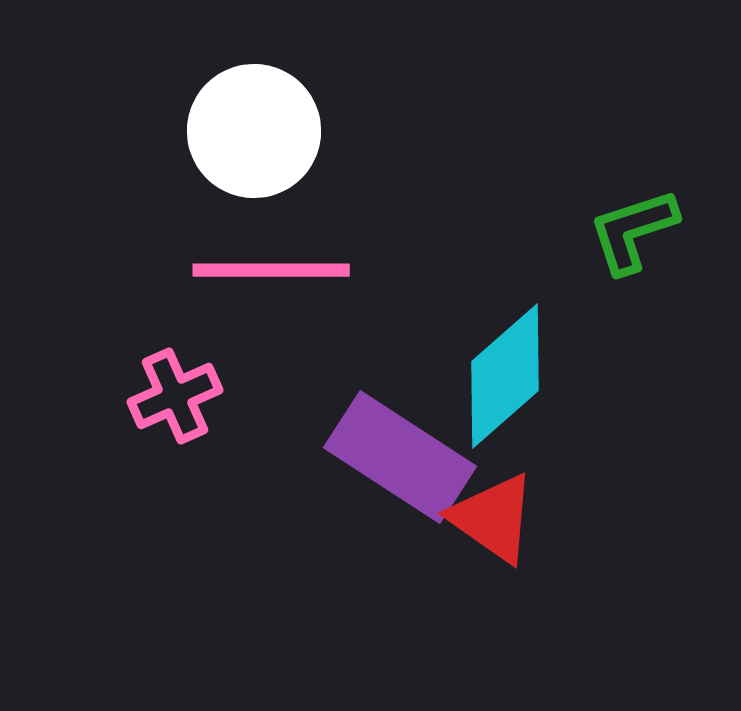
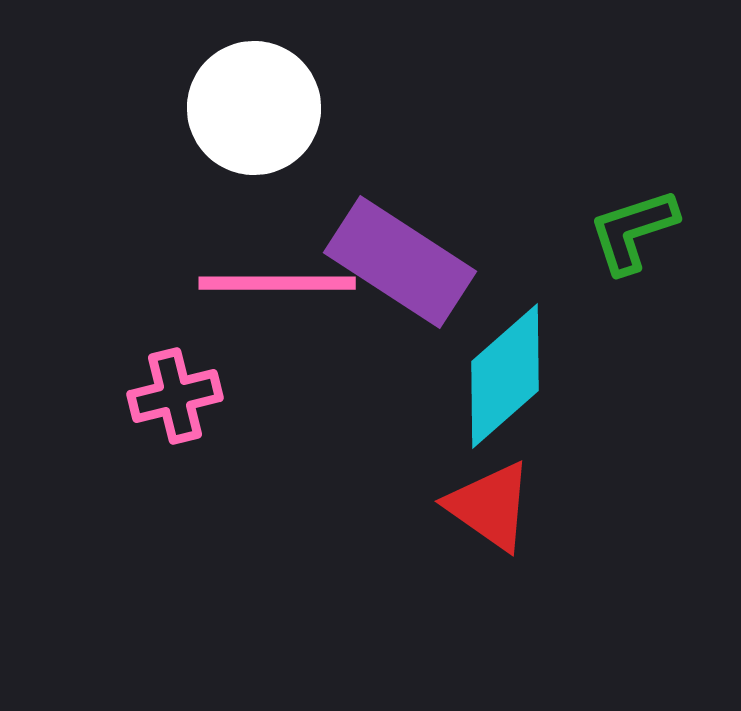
white circle: moved 23 px up
pink line: moved 6 px right, 13 px down
pink cross: rotated 10 degrees clockwise
purple rectangle: moved 195 px up
red triangle: moved 3 px left, 12 px up
